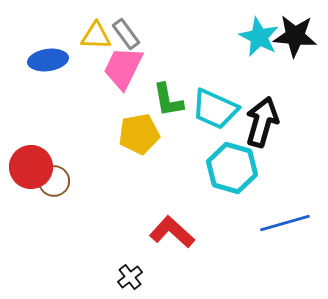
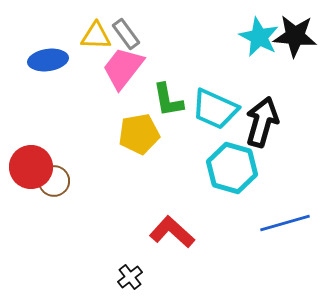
pink trapezoid: rotated 12 degrees clockwise
